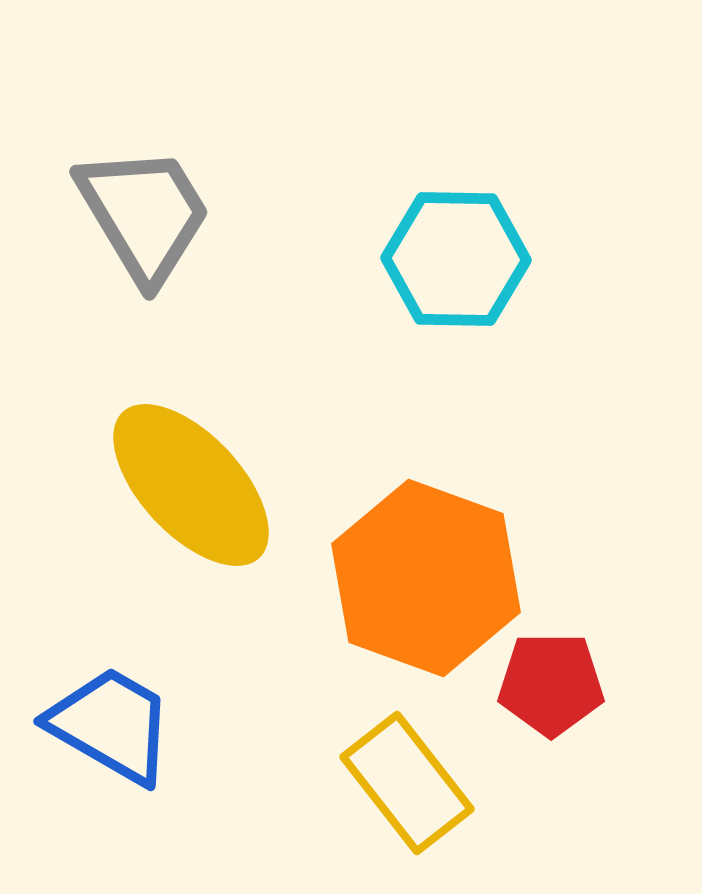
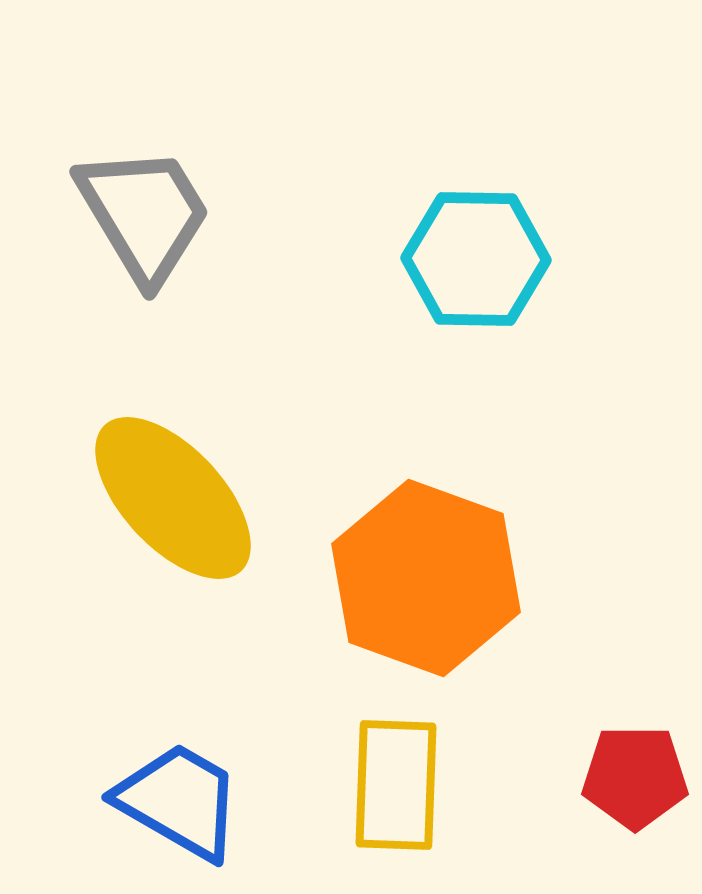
cyan hexagon: moved 20 px right
yellow ellipse: moved 18 px left, 13 px down
red pentagon: moved 84 px right, 93 px down
blue trapezoid: moved 68 px right, 76 px down
yellow rectangle: moved 11 px left, 2 px down; rotated 40 degrees clockwise
